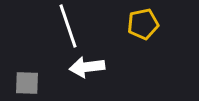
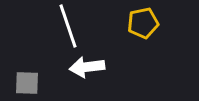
yellow pentagon: moved 1 px up
